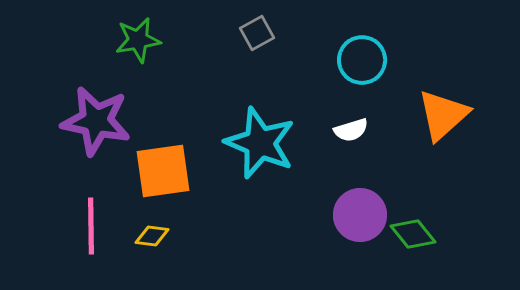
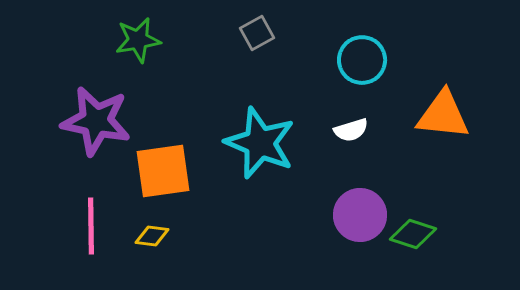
orange triangle: rotated 48 degrees clockwise
green diamond: rotated 33 degrees counterclockwise
